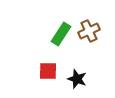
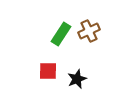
black star: rotated 30 degrees clockwise
